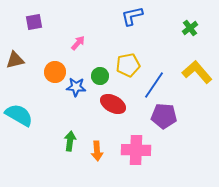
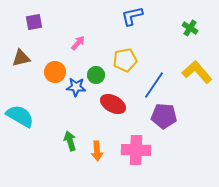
green cross: rotated 21 degrees counterclockwise
brown triangle: moved 6 px right, 2 px up
yellow pentagon: moved 3 px left, 5 px up
green circle: moved 4 px left, 1 px up
cyan semicircle: moved 1 px right, 1 px down
green arrow: rotated 24 degrees counterclockwise
